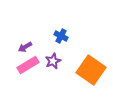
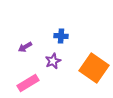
blue cross: rotated 24 degrees counterclockwise
pink rectangle: moved 18 px down
orange square: moved 3 px right, 2 px up
